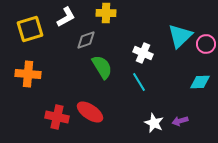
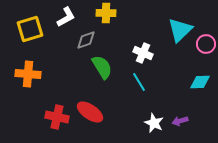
cyan triangle: moved 6 px up
